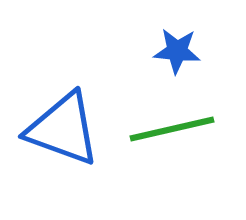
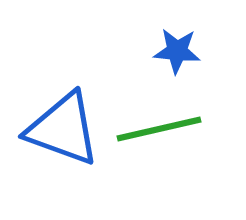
green line: moved 13 px left
